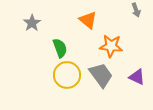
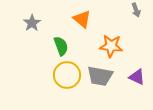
orange triangle: moved 6 px left, 1 px up
green semicircle: moved 1 px right, 2 px up
gray trapezoid: moved 1 px left, 1 px down; rotated 136 degrees clockwise
